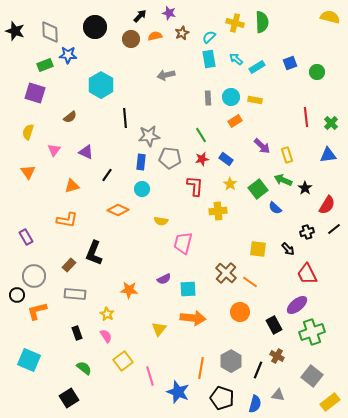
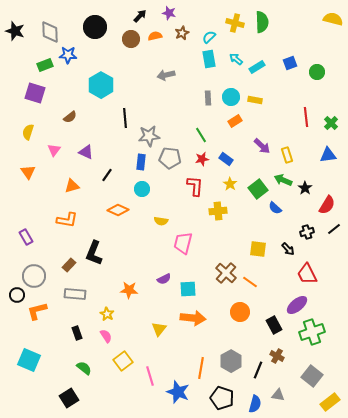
yellow semicircle at (330, 17): moved 3 px right, 2 px down
